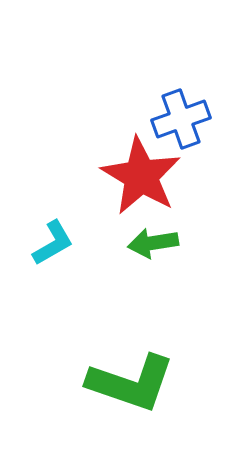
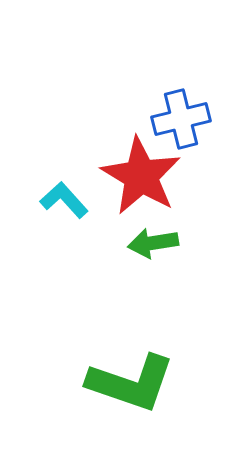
blue cross: rotated 6 degrees clockwise
cyan L-shape: moved 11 px right, 43 px up; rotated 102 degrees counterclockwise
